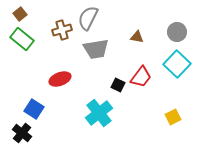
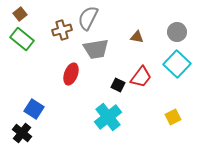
red ellipse: moved 11 px right, 5 px up; rotated 50 degrees counterclockwise
cyan cross: moved 9 px right, 4 px down
